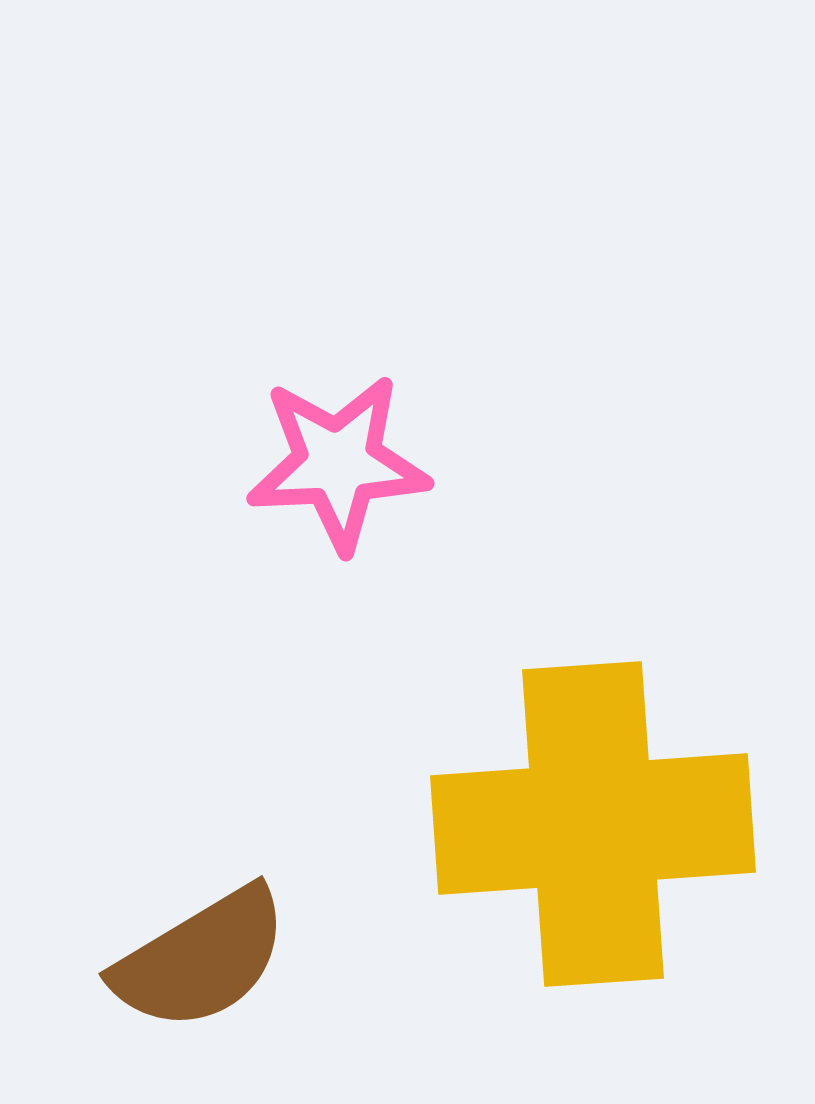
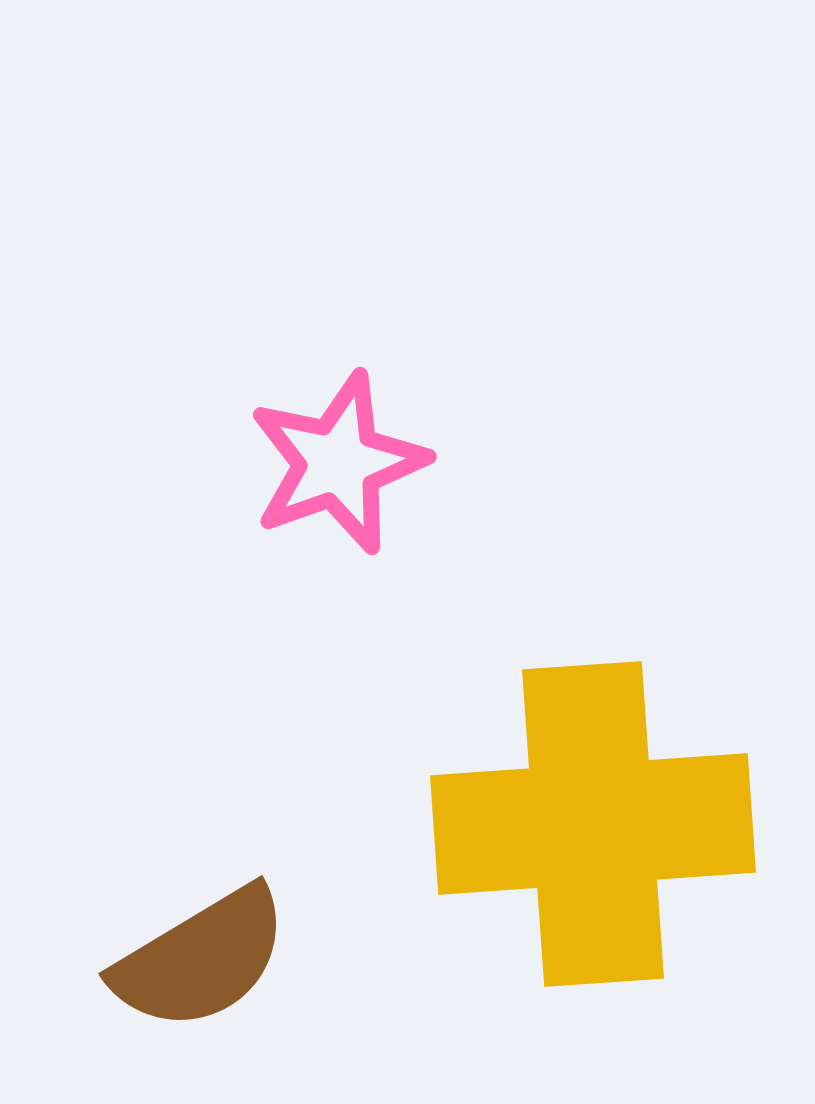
pink star: rotated 17 degrees counterclockwise
